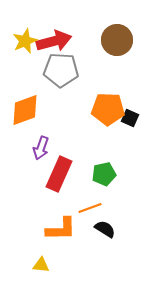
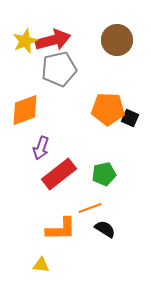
red arrow: moved 1 px left, 1 px up
gray pentagon: moved 2 px left, 1 px up; rotated 16 degrees counterclockwise
red rectangle: rotated 28 degrees clockwise
